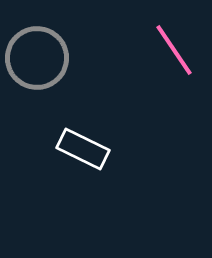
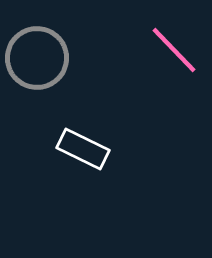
pink line: rotated 10 degrees counterclockwise
